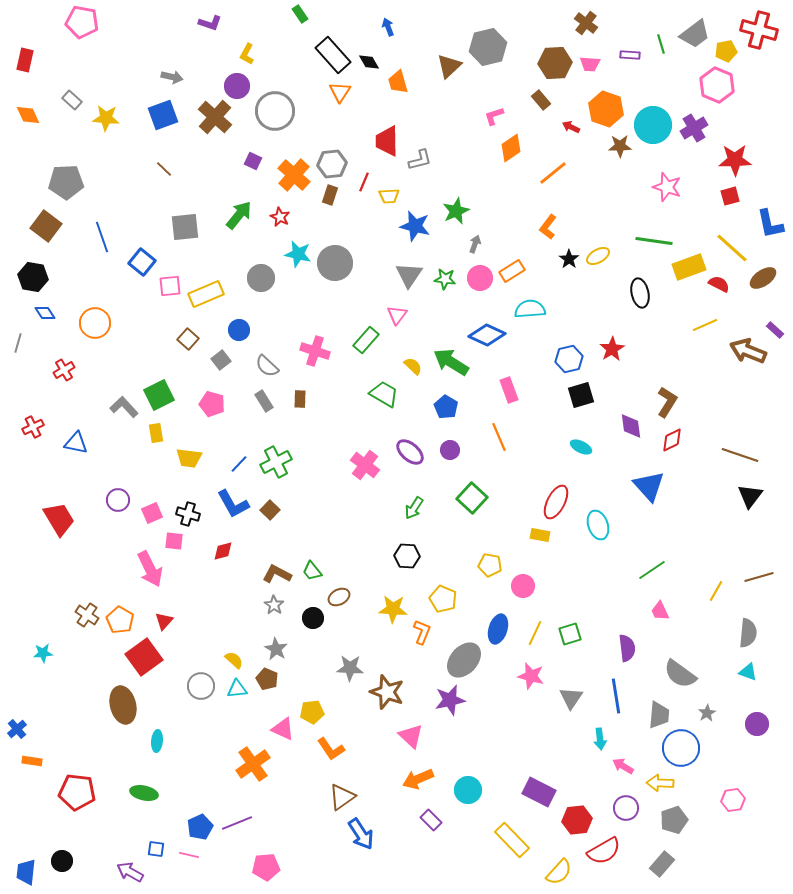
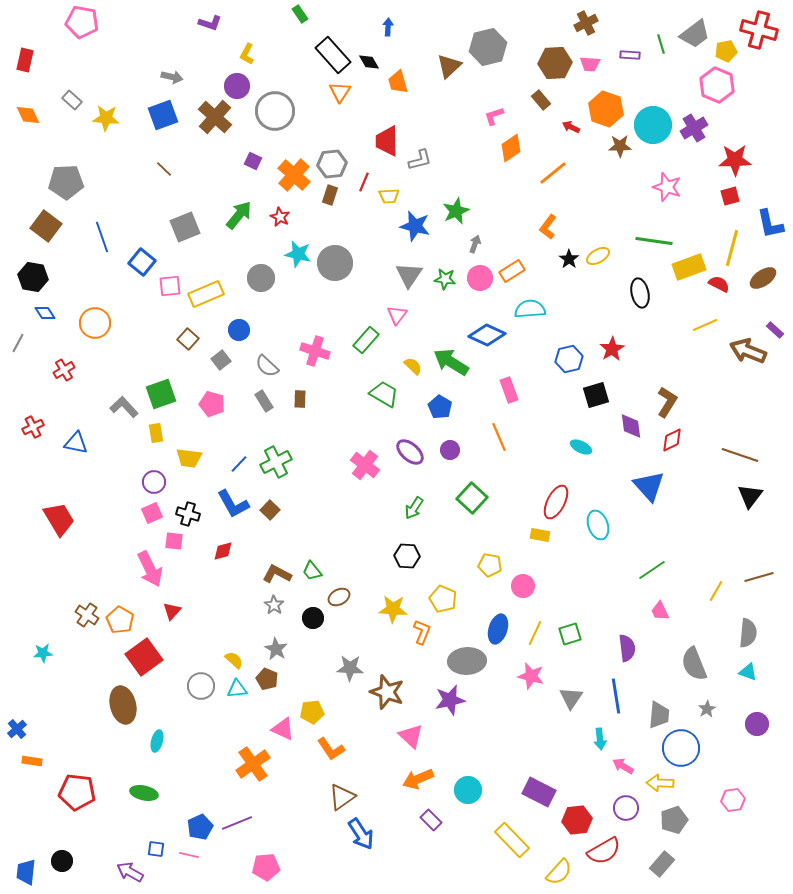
brown cross at (586, 23): rotated 25 degrees clockwise
blue arrow at (388, 27): rotated 24 degrees clockwise
gray square at (185, 227): rotated 16 degrees counterclockwise
yellow line at (732, 248): rotated 63 degrees clockwise
gray line at (18, 343): rotated 12 degrees clockwise
green square at (159, 395): moved 2 px right, 1 px up; rotated 8 degrees clockwise
black square at (581, 395): moved 15 px right
blue pentagon at (446, 407): moved 6 px left
purple circle at (118, 500): moved 36 px right, 18 px up
red triangle at (164, 621): moved 8 px right, 10 px up
gray ellipse at (464, 660): moved 3 px right, 1 px down; rotated 45 degrees clockwise
gray semicircle at (680, 674): moved 14 px right, 10 px up; rotated 32 degrees clockwise
gray star at (707, 713): moved 4 px up
cyan ellipse at (157, 741): rotated 10 degrees clockwise
